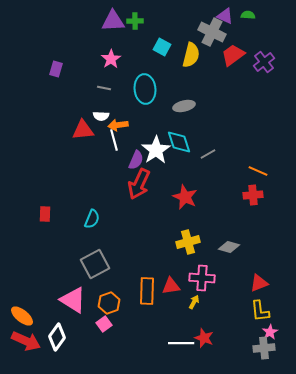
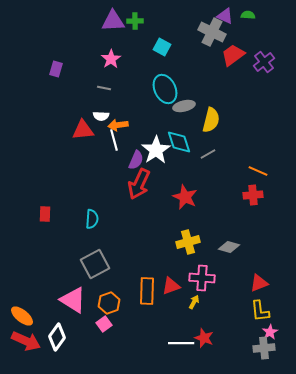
yellow semicircle at (191, 55): moved 20 px right, 65 px down
cyan ellipse at (145, 89): moved 20 px right; rotated 20 degrees counterclockwise
cyan semicircle at (92, 219): rotated 18 degrees counterclockwise
red triangle at (171, 286): rotated 12 degrees counterclockwise
